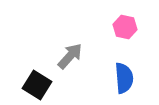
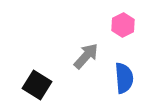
pink hexagon: moved 2 px left, 2 px up; rotated 20 degrees clockwise
gray arrow: moved 16 px right
